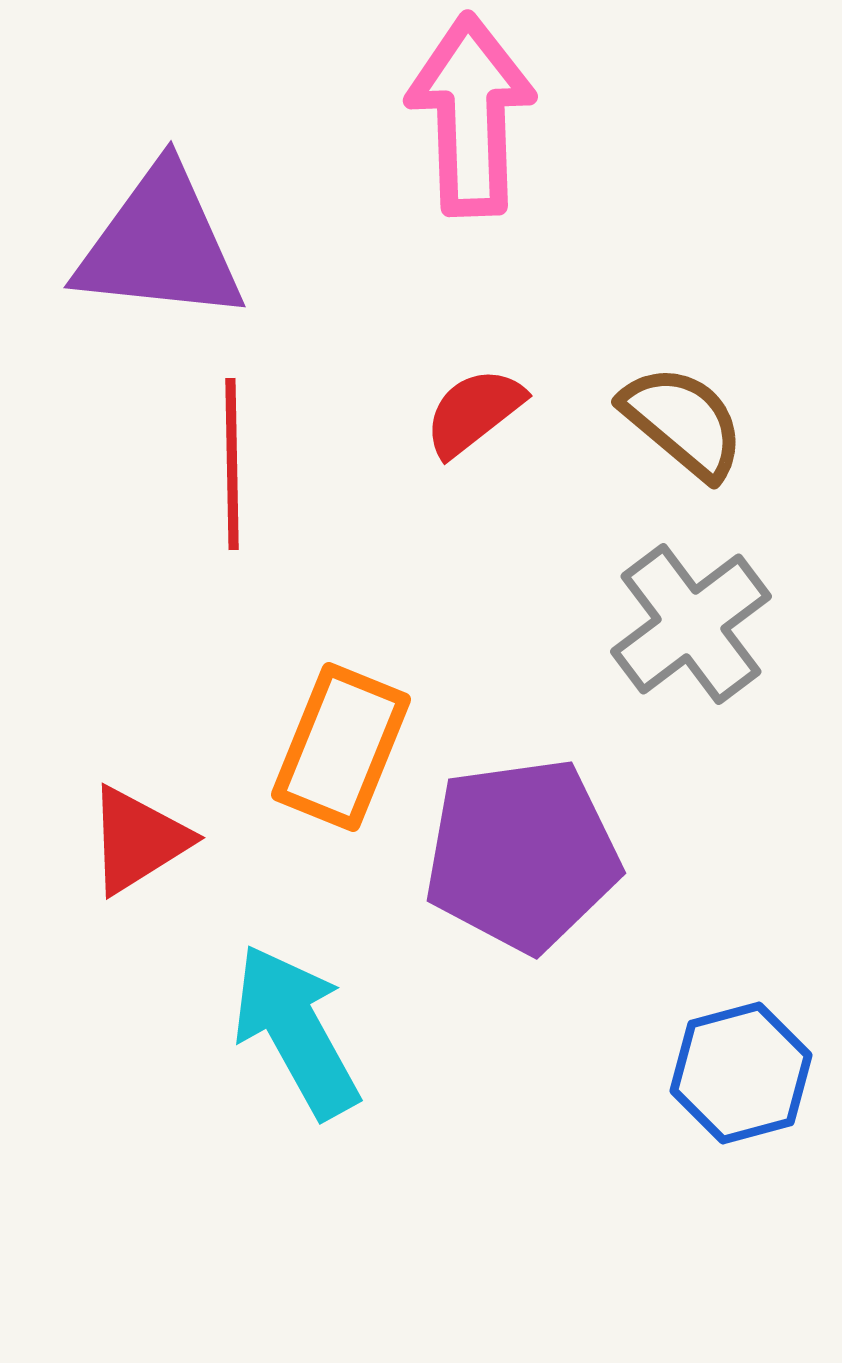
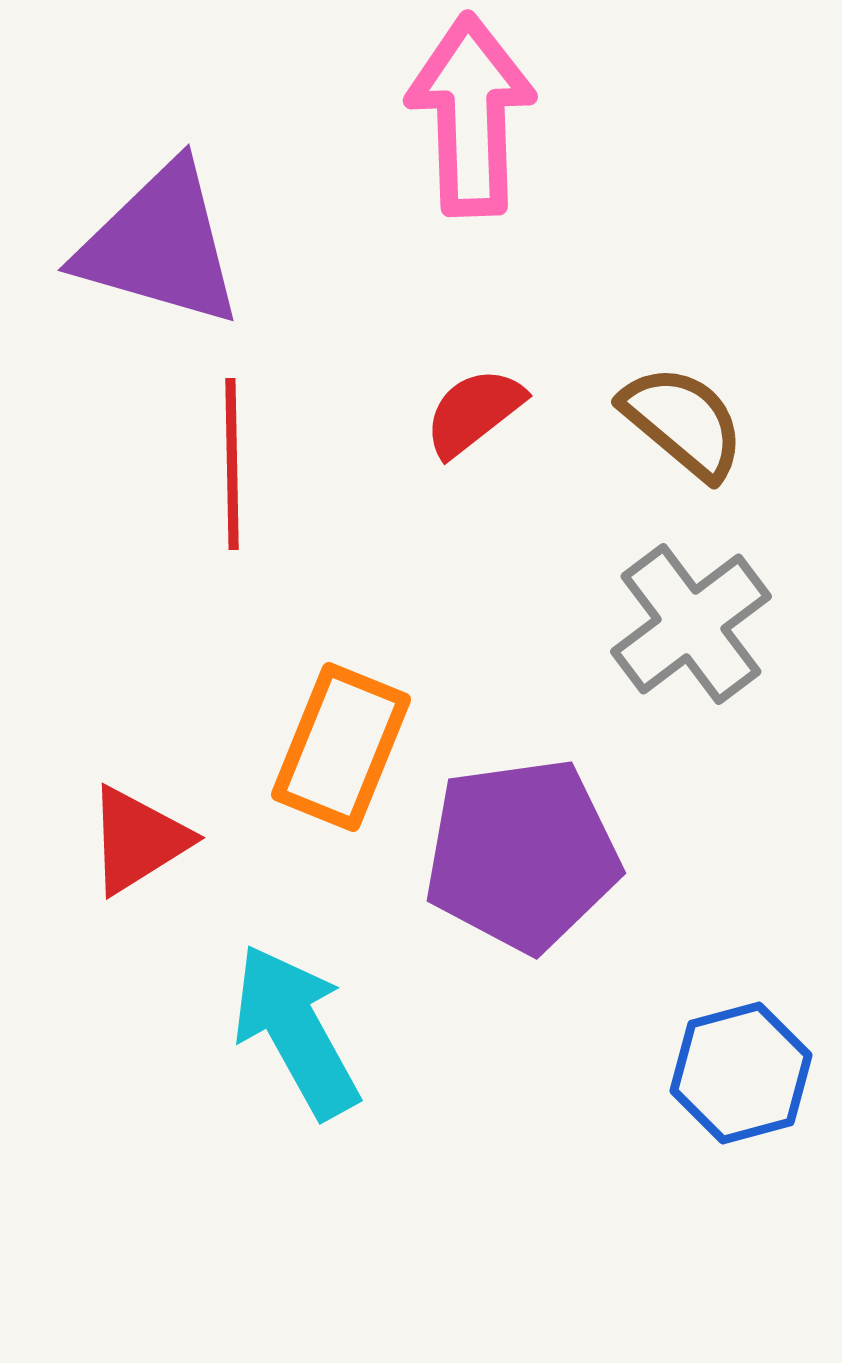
purple triangle: rotated 10 degrees clockwise
